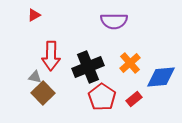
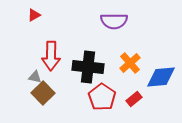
black cross: rotated 28 degrees clockwise
